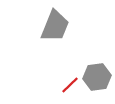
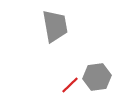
gray trapezoid: rotated 32 degrees counterclockwise
